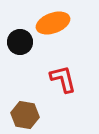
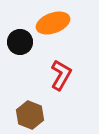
red L-shape: moved 2 px left, 4 px up; rotated 44 degrees clockwise
brown hexagon: moved 5 px right; rotated 12 degrees clockwise
